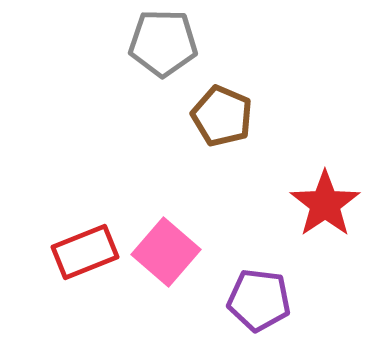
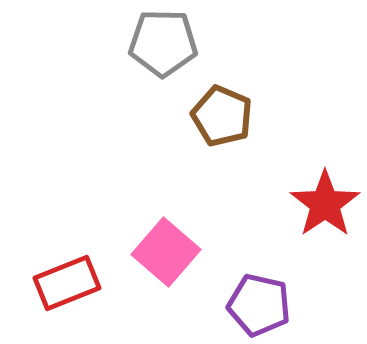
red rectangle: moved 18 px left, 31 px down
purple pentagon: moved 5 px down; rotated 6 degrees clockwise
